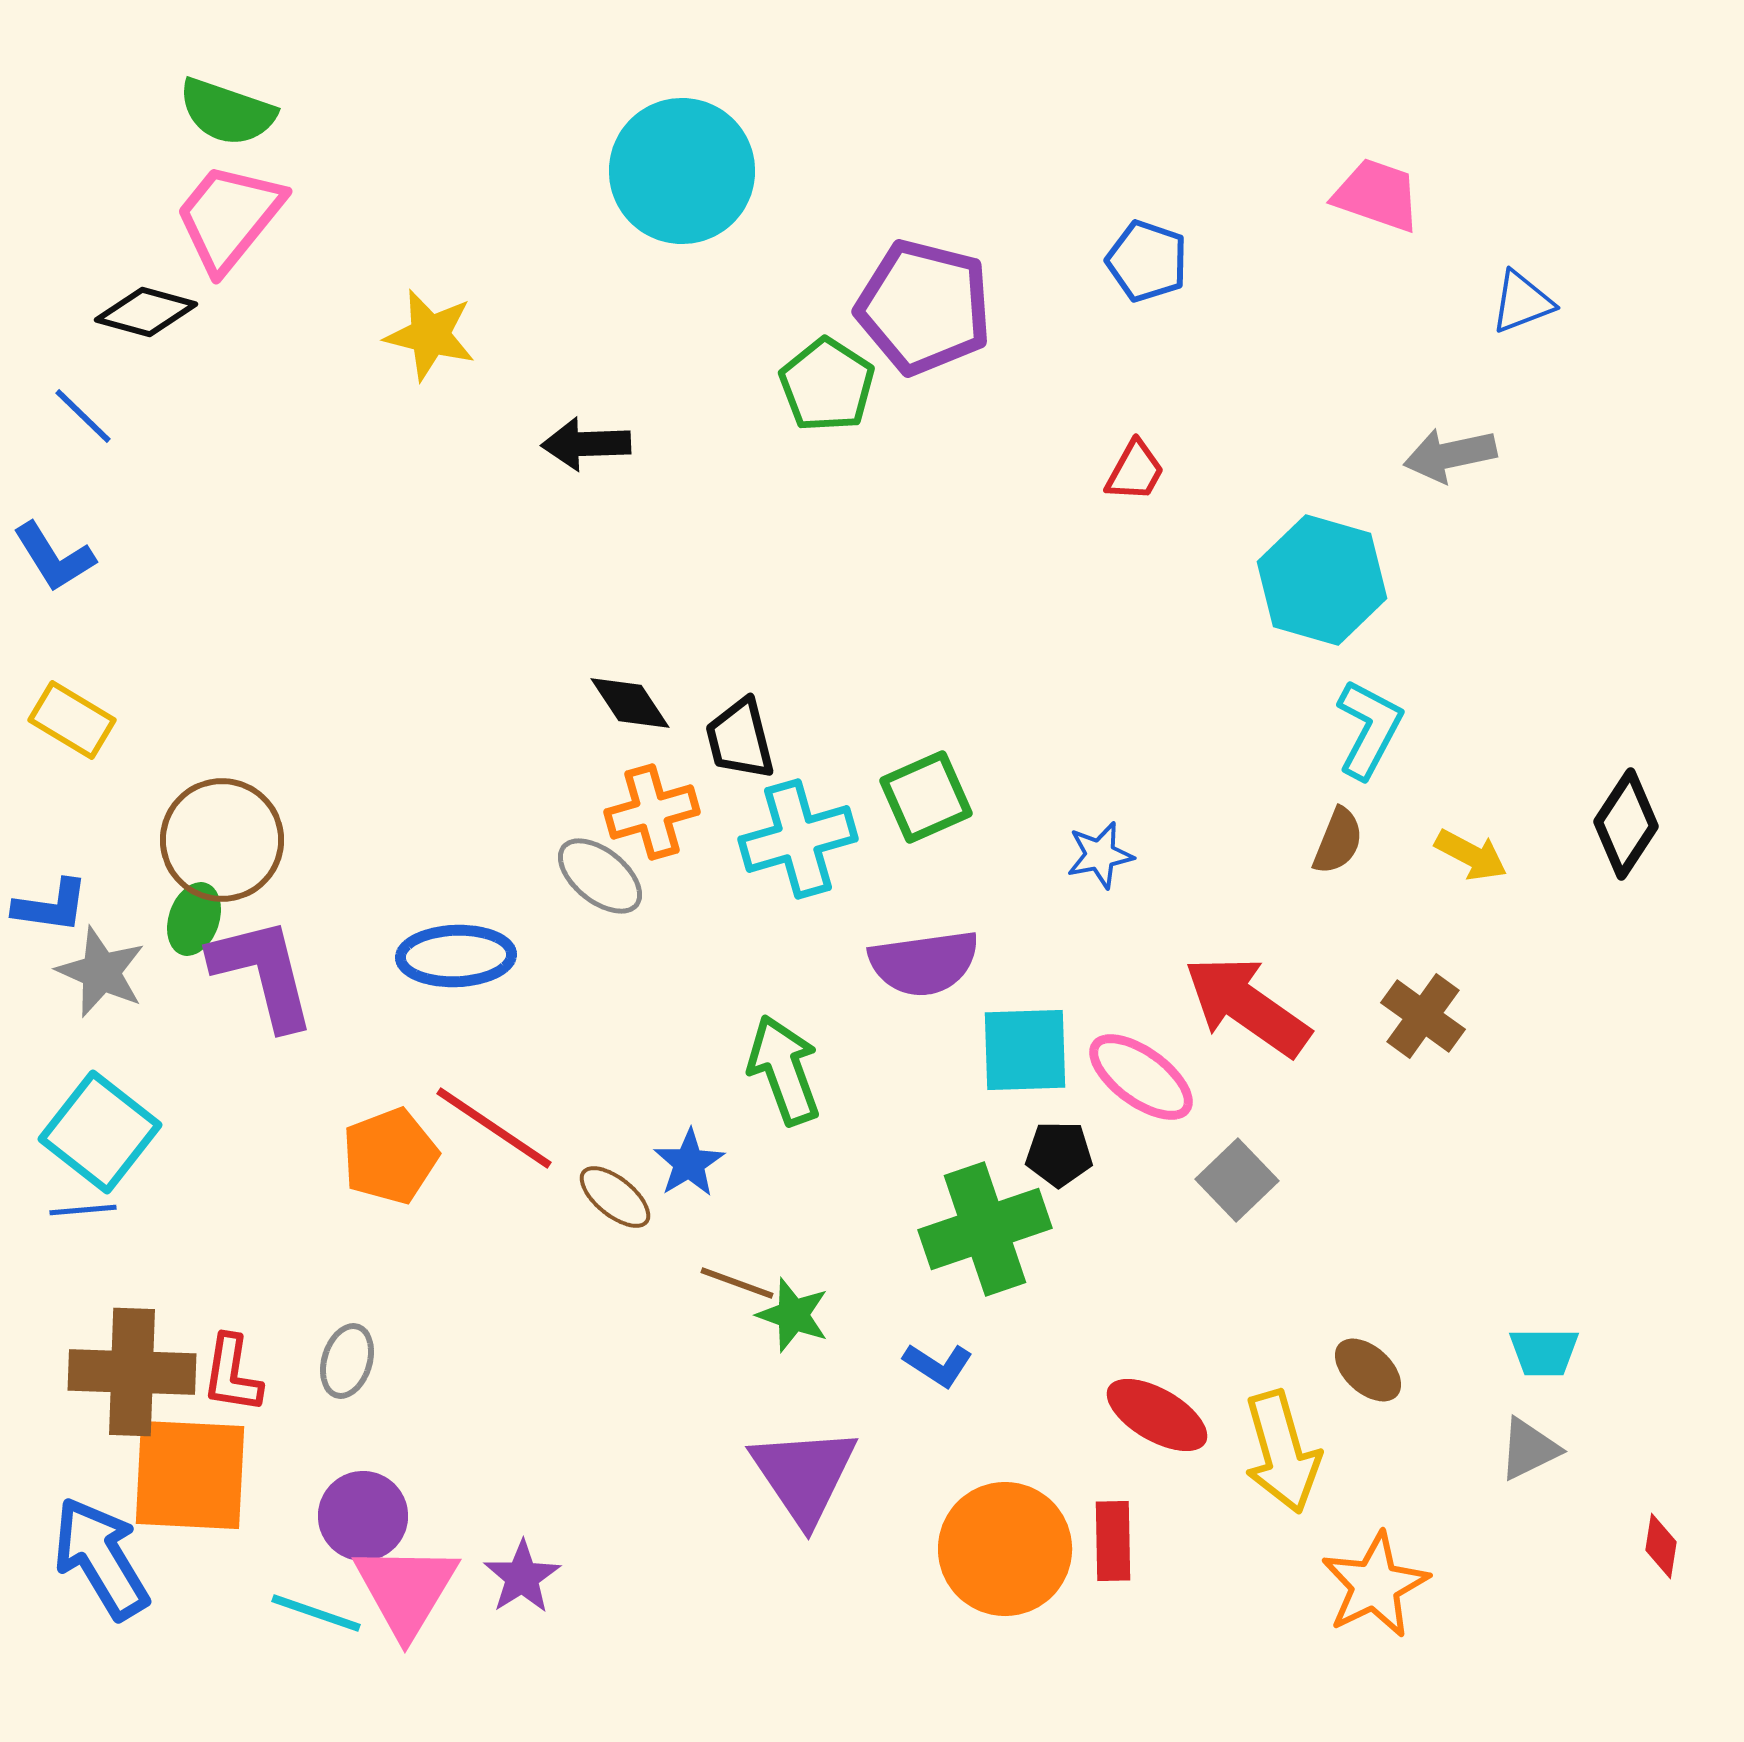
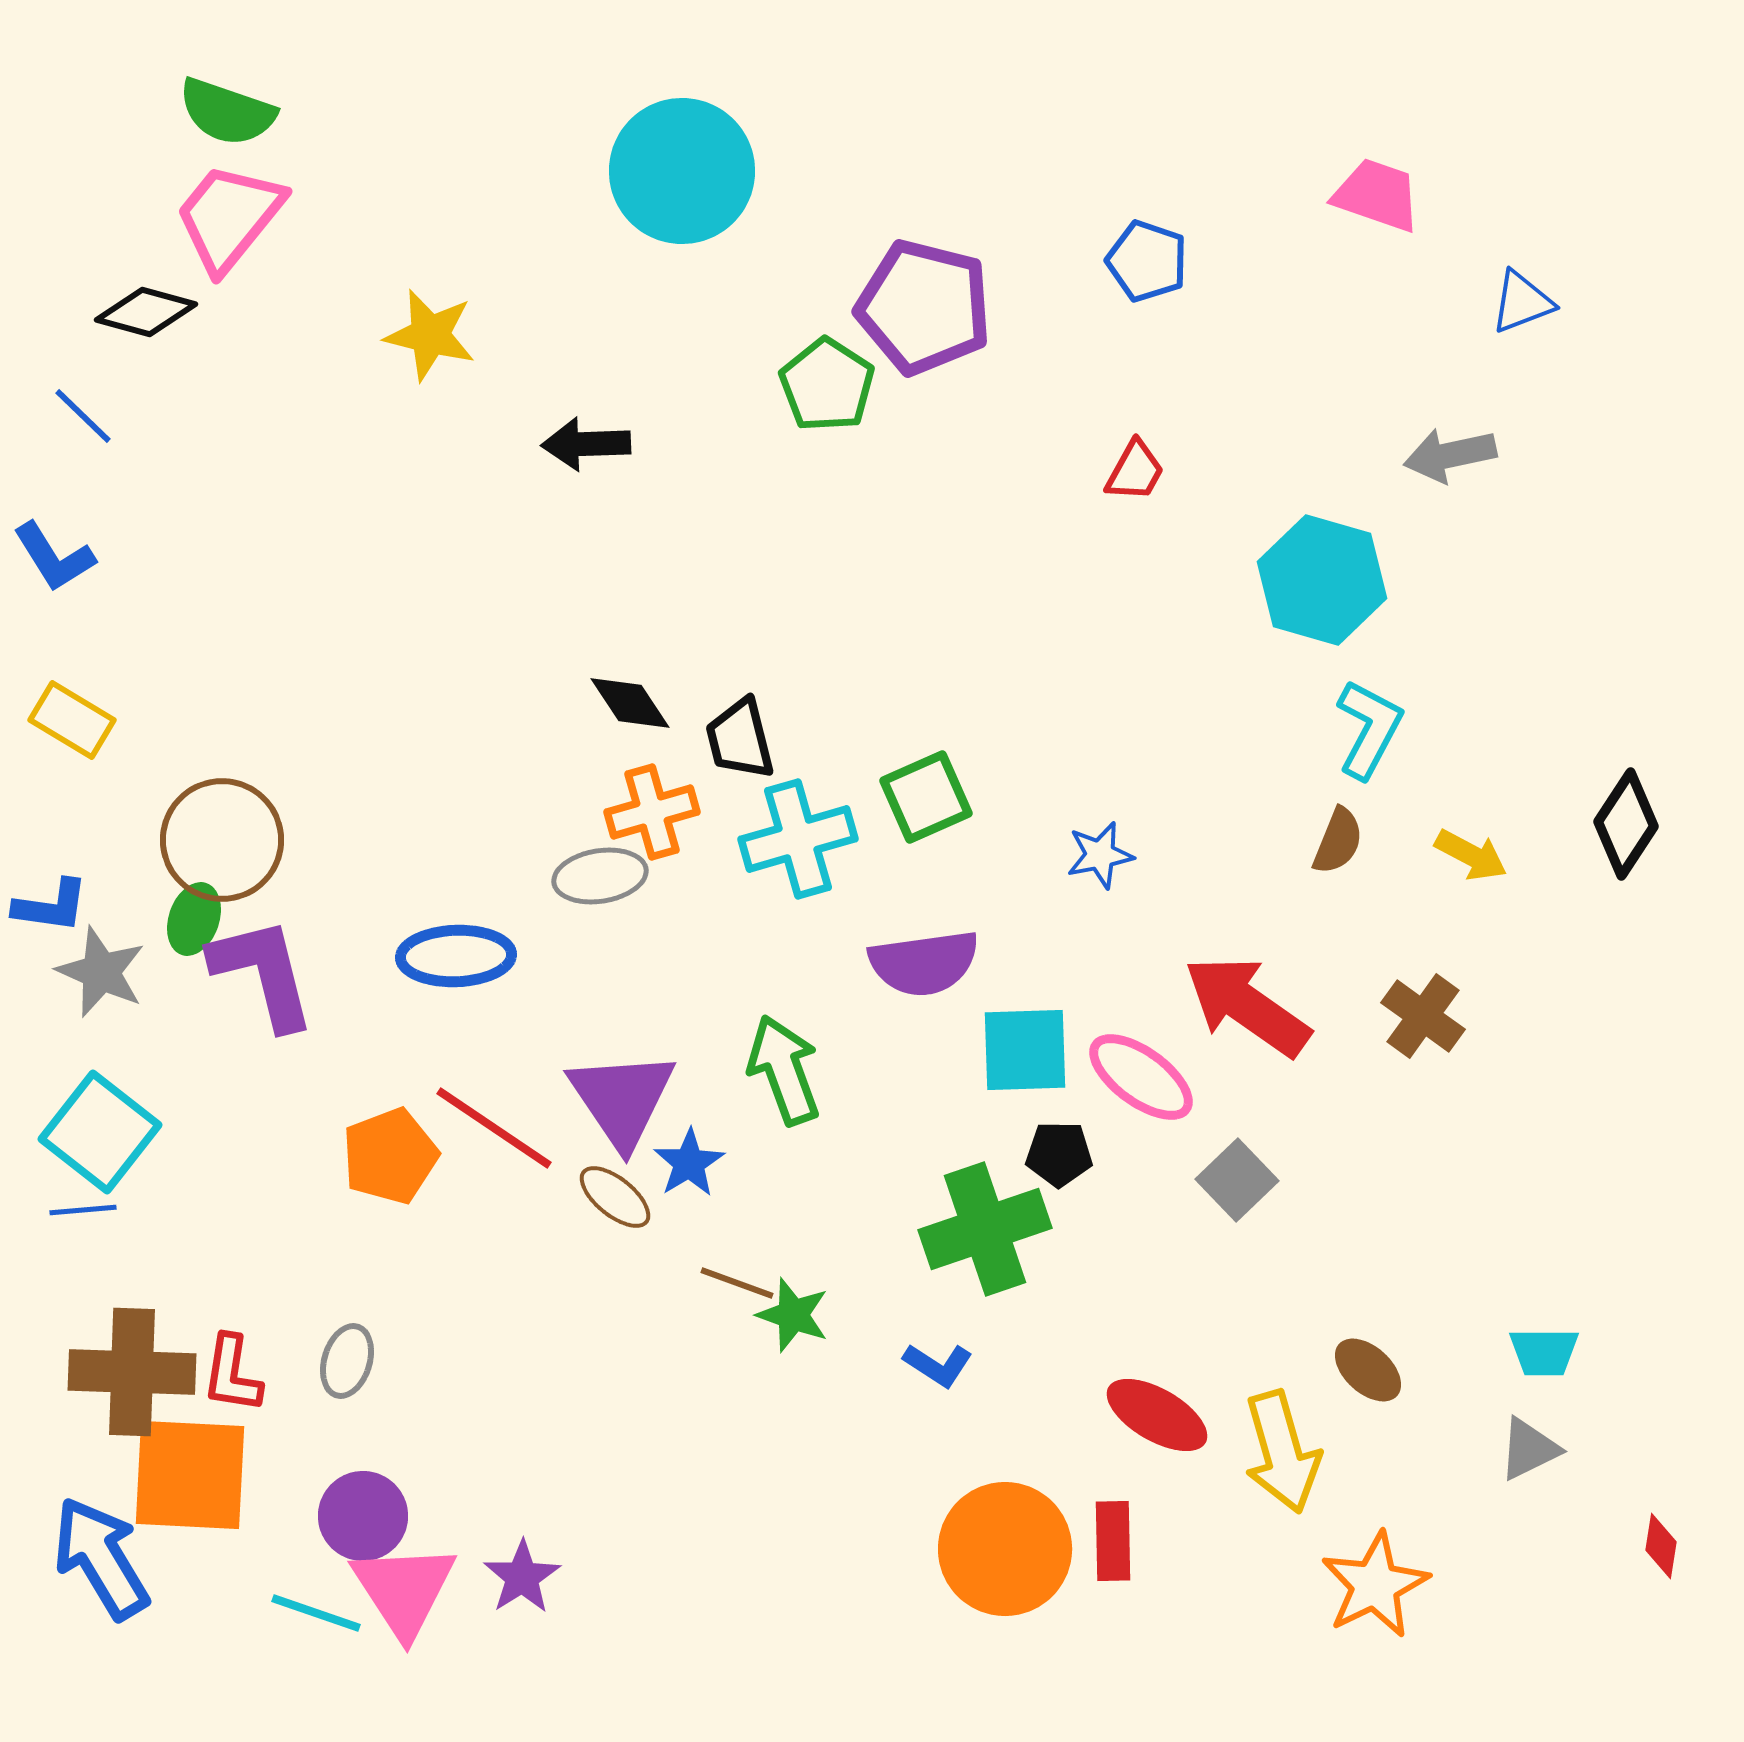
gray ellipse at (600, 876): rotated 48 degrees counterclockwise
purple triangle at (804, 1475): moved 182 px left, 376 px up
pink triangle at (406, 1590): moved 2 px left; rotated 4 degrees counterclockwise
